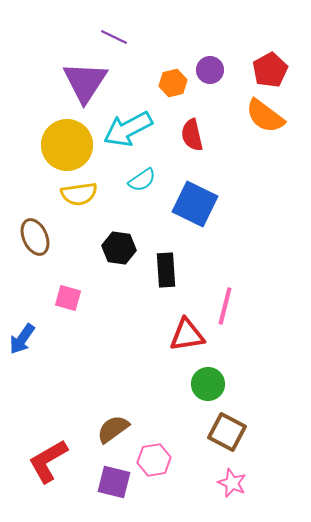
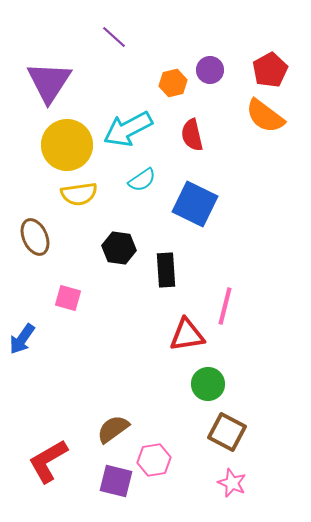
purple line: rotated 16 degrees clockwise
purple triangle: moved 36 px left
purple square: moved 2 px right, 1 px up
